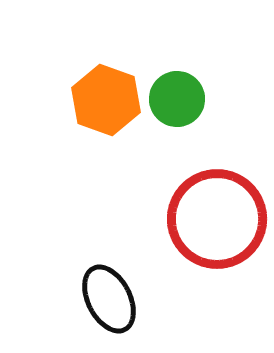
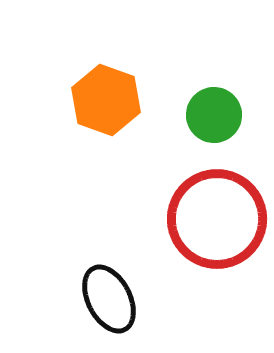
green circle: moved 37 px right, 16 px down
